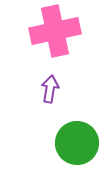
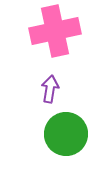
green circle: moved 11 px left, 9 px up
